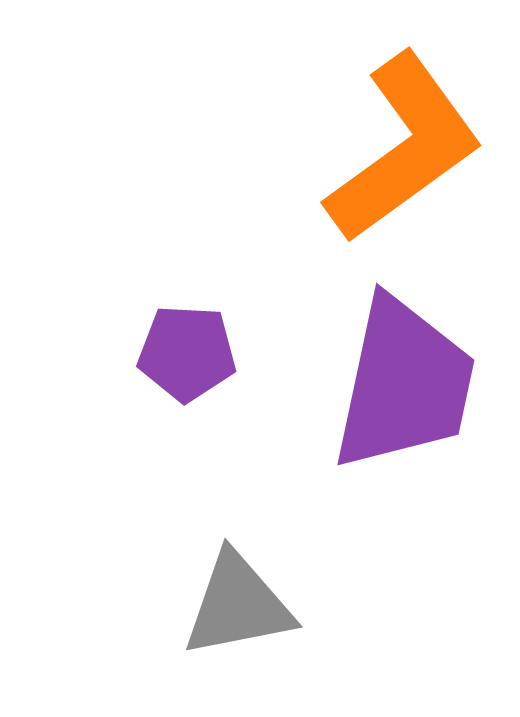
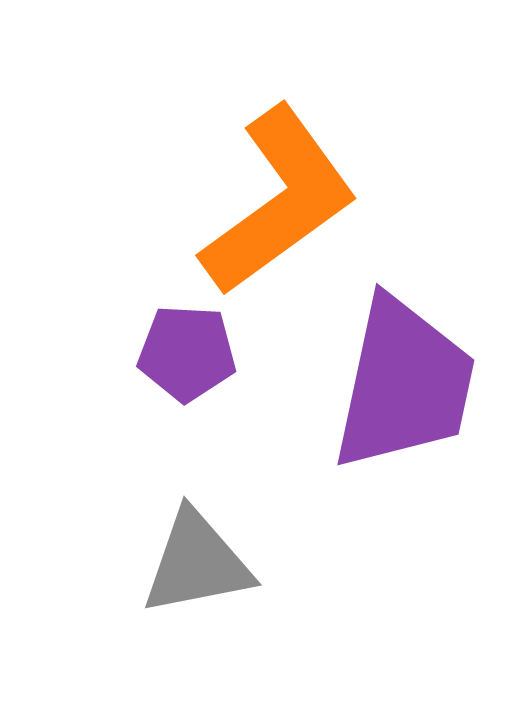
orange L-shape: moved 125 px left, 53 px down
gray triangle: moved 41 px left, 42 px up
